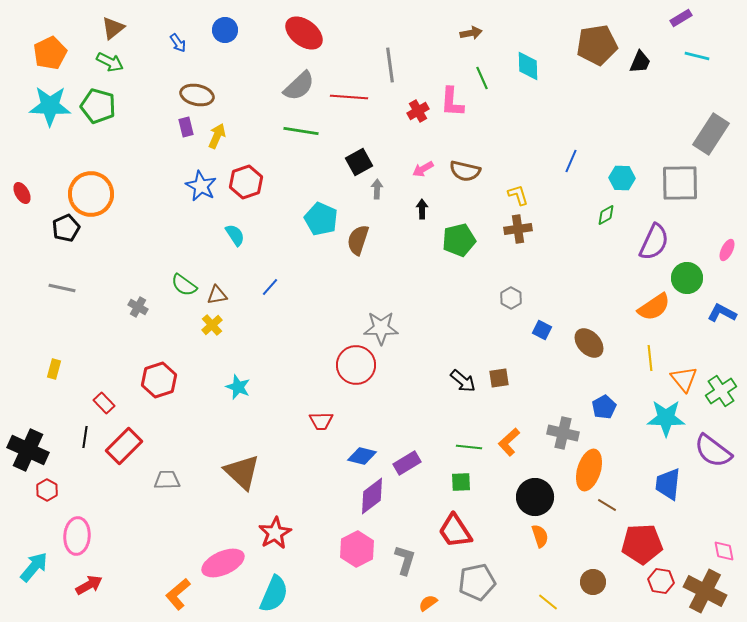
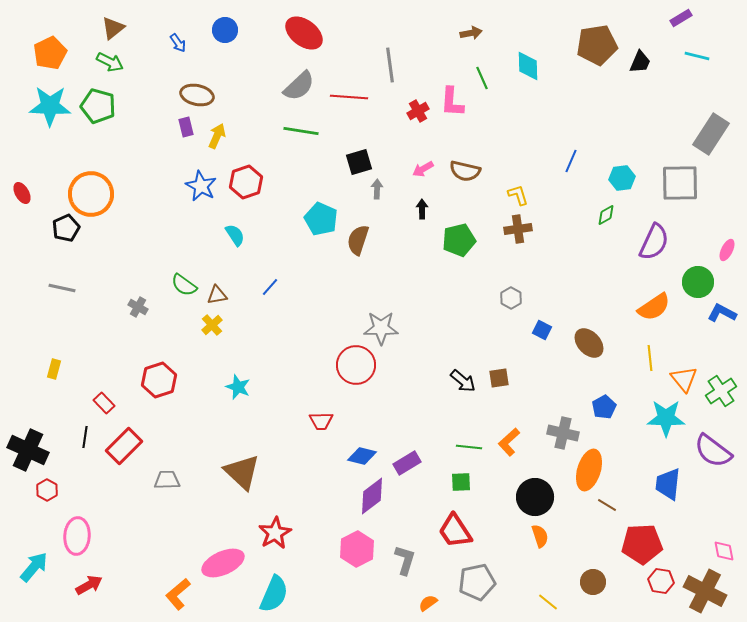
black square at (359, 162): rotated 12 degrees clockwise
cyan hexagon at (622, 178): rotated 10 degrees counterclockwise
green circle at (687, 278): moved 11 px right, 4 px down
